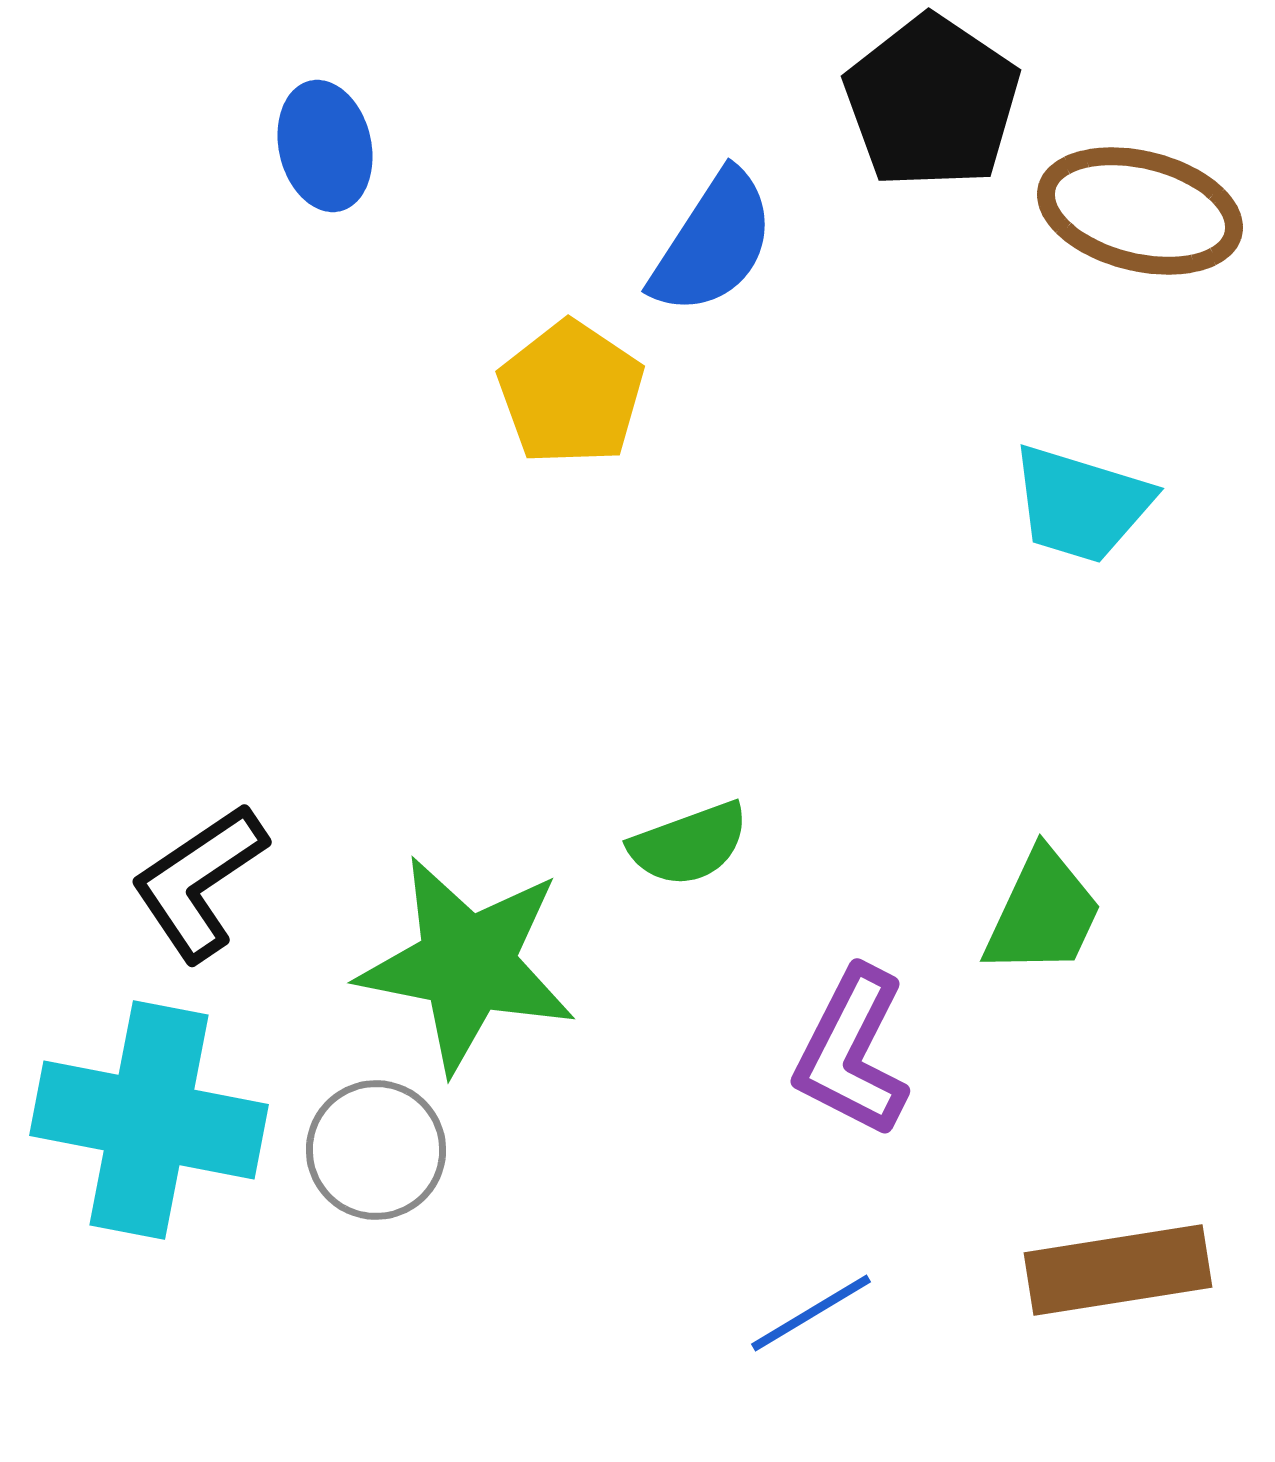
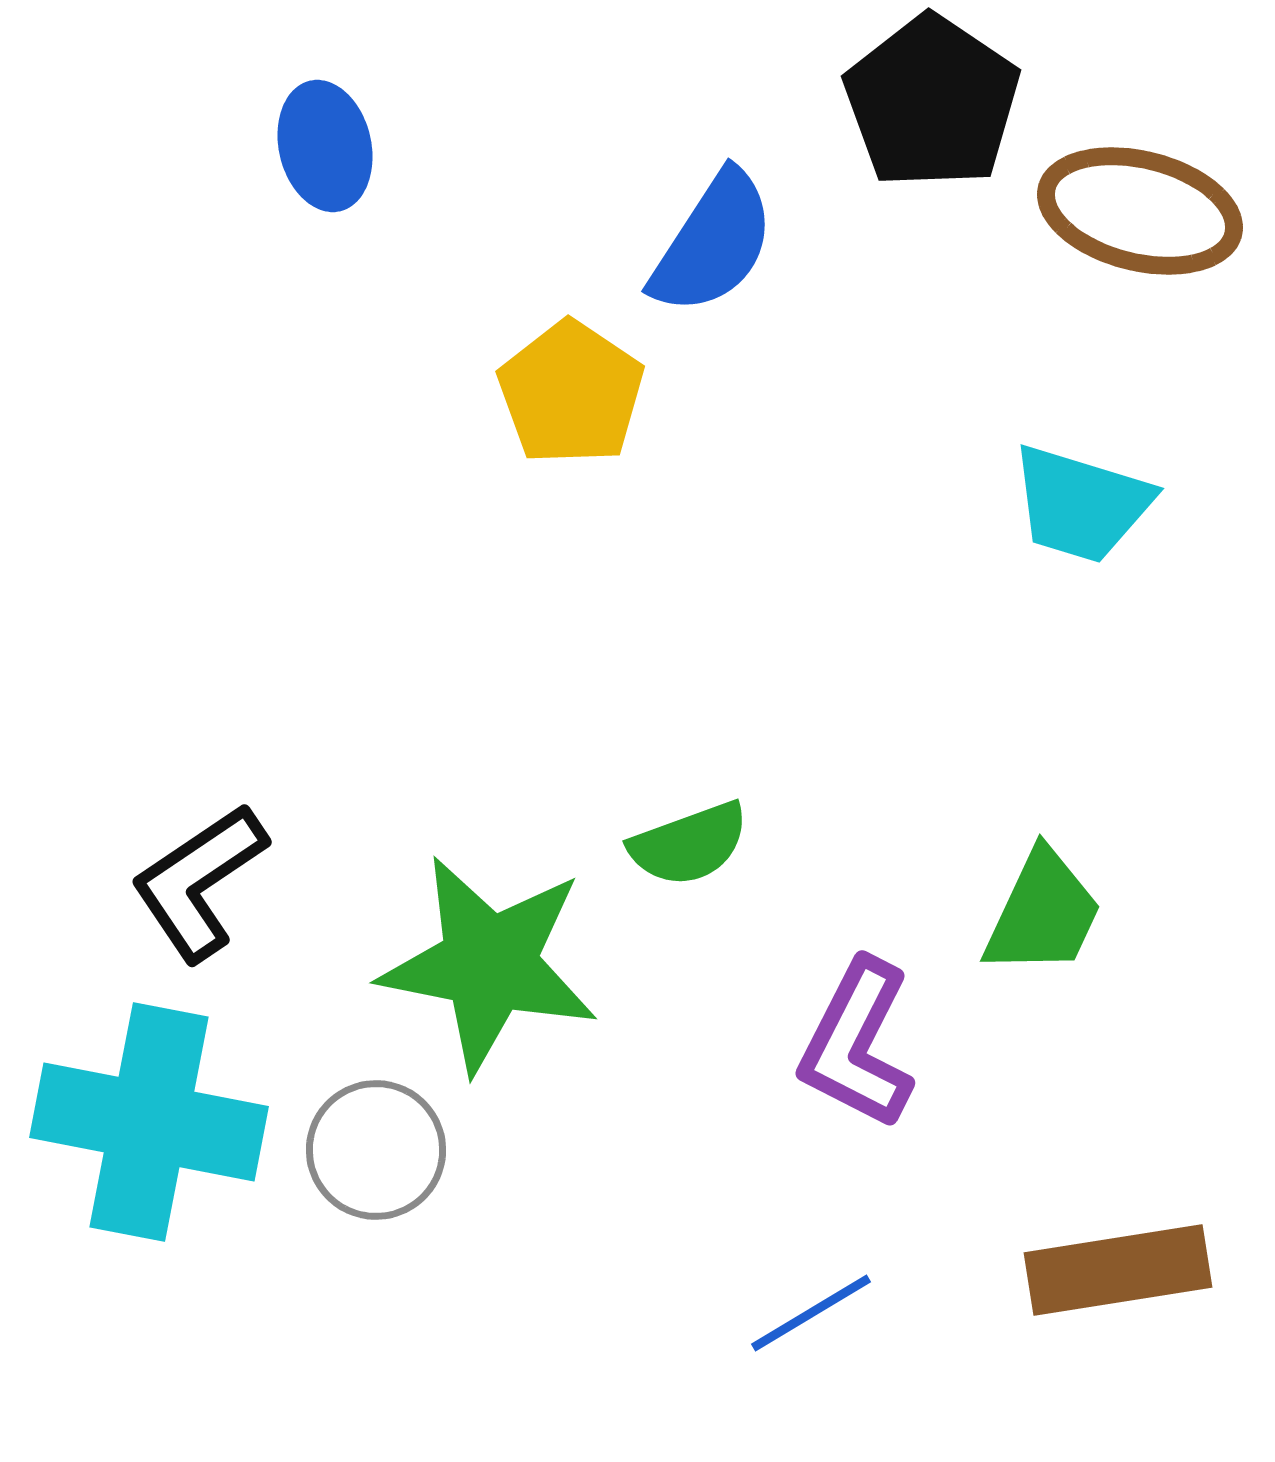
green star: moved 22 px right
purple L-shape: moved 5 px right, 8 px up
cyan cross: moved 2 px down
